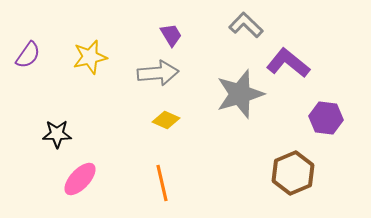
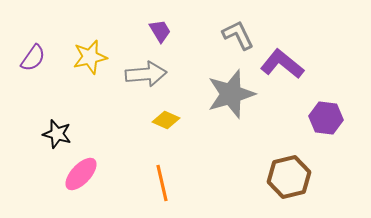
gray L-shape: moved 8 px left, 10 px down; rotated 20 degrees clockwise
purple trapezoid: moved 11 px left, 4 px up
purple semicircle: moved 5 px right, 3 px down
purple L-shape: moved 6 px left, 1 px down
gray arrow: moved 12 px left, 1 px down
gray star: moved 9 px left
black star: rotated 16 degrees clockwise
brown hexagon: moved 4 px left, 4 px down; rotated 9 degrees clockwise
pink ellipse: moved 1 px right, 5 px up
